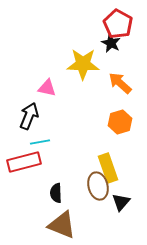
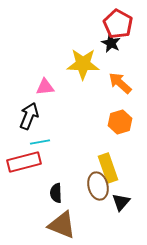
pink triangle: moved 2 px left, 1 px up; rotated 18 degrees counterclockwise
